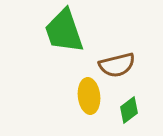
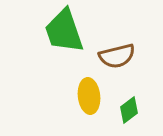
brown semicircle: moved 9 px up
